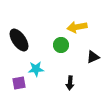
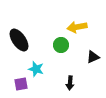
cyan star: rotated 21 degrees clockwise
purple square: moved 2 px right, 1 px down
